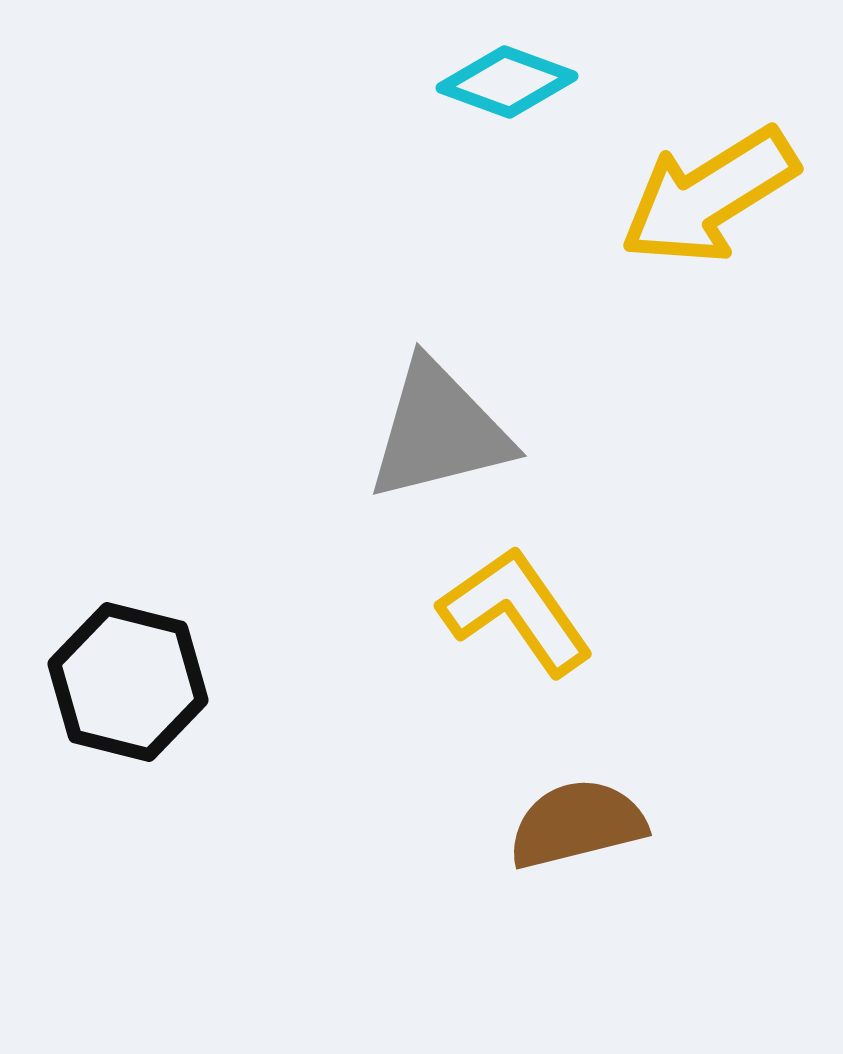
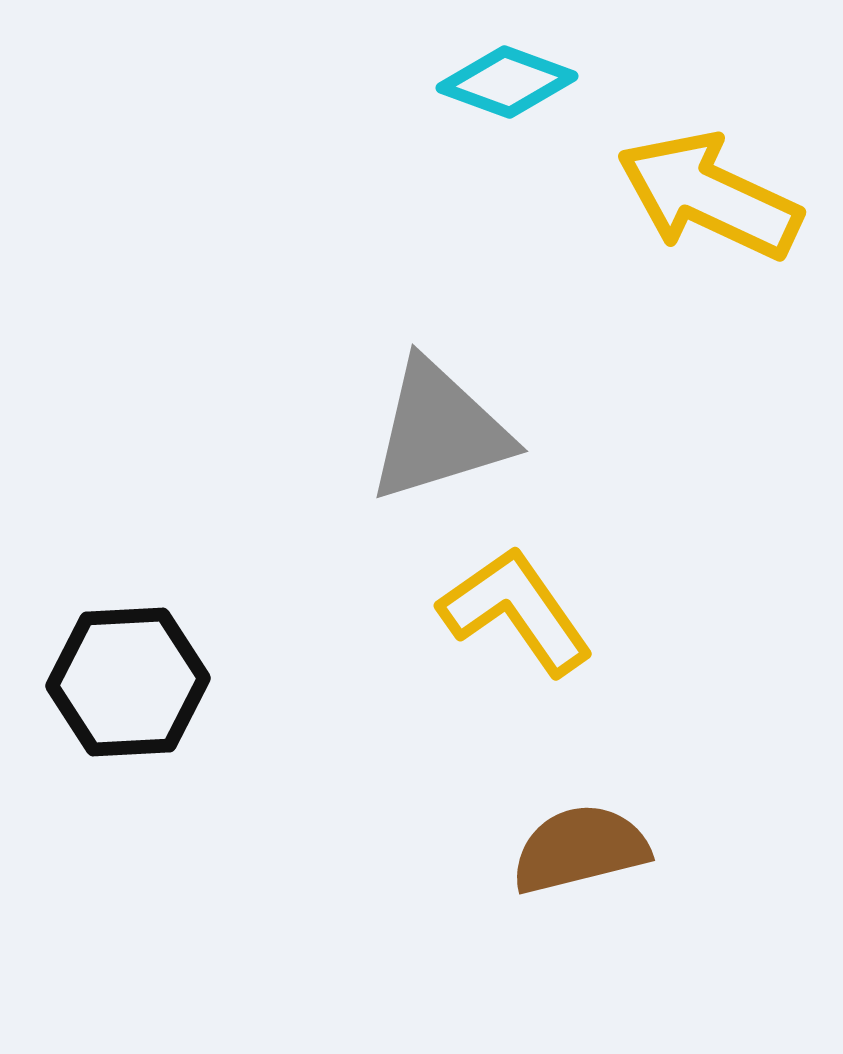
yellow arrow: rotated 57 degrees clockwise
gray triangle: rotated 3 degrees counterclockwise
black hexagon: rotated 17 degrees counterclockwise
brown semicircle: moved 3 px right, 25 px down
